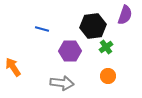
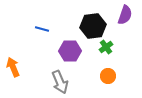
orange arrow: rotated 12 degrees clockwise
gray arrow: moved 2 px left, 1 px up; rotated 60 degrees clockwise
